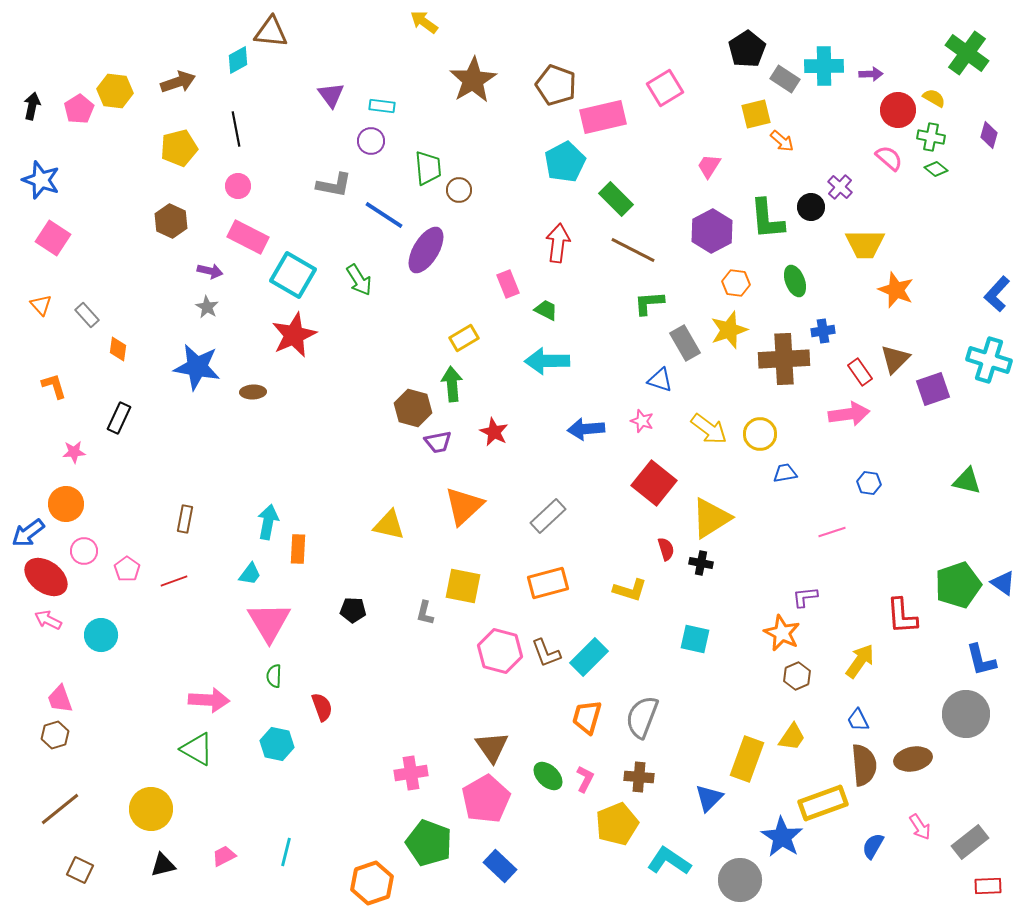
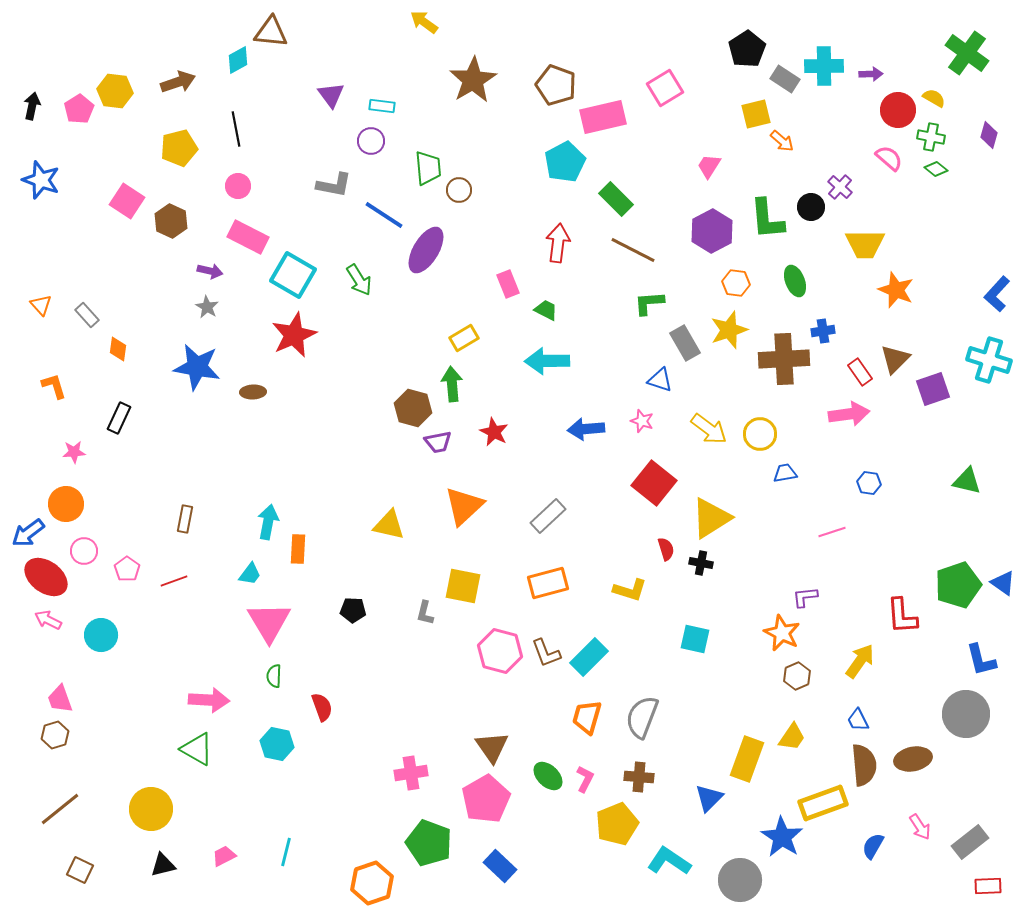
pink square at (53, 238): moved 74 px right, 37 px up
